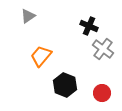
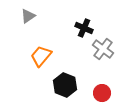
black cross: moved 5 px left, 2 px down
